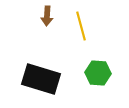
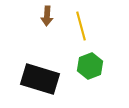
green hexagon: moved 8 px left, 7 px up; rotated 25 degrees counterclockwise
black rectangle: moved 1 px left
